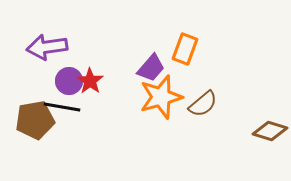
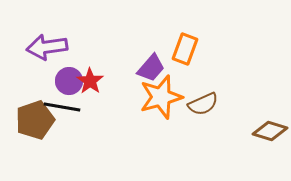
brown semicircle: rotated 16 degrees clockwise
brown pentagon: rotated 9 degrees counterclockwise
